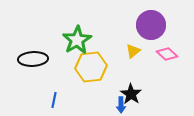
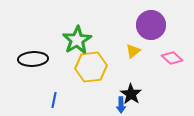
pink diamond: moved 5 px right, 4 px down
